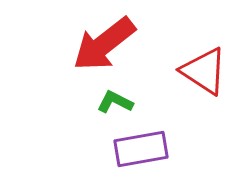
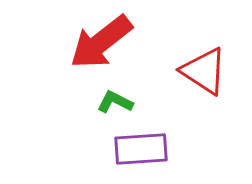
red arrow: moved 3 px left, 2 px up
purple rectangle: rotated 6 degrees clockwise
